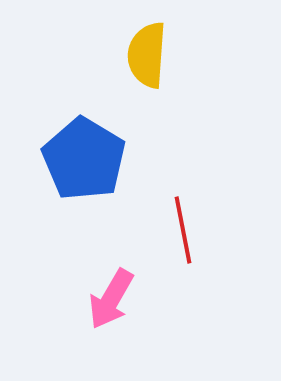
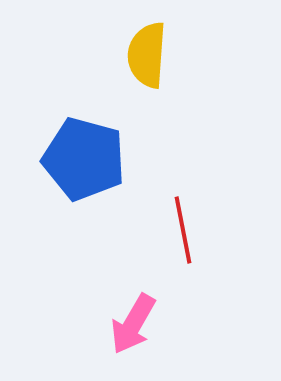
blue pentagon: rotated 16 degrees counterclockwise
pink arrow: moved 22 px right, 25 px down
